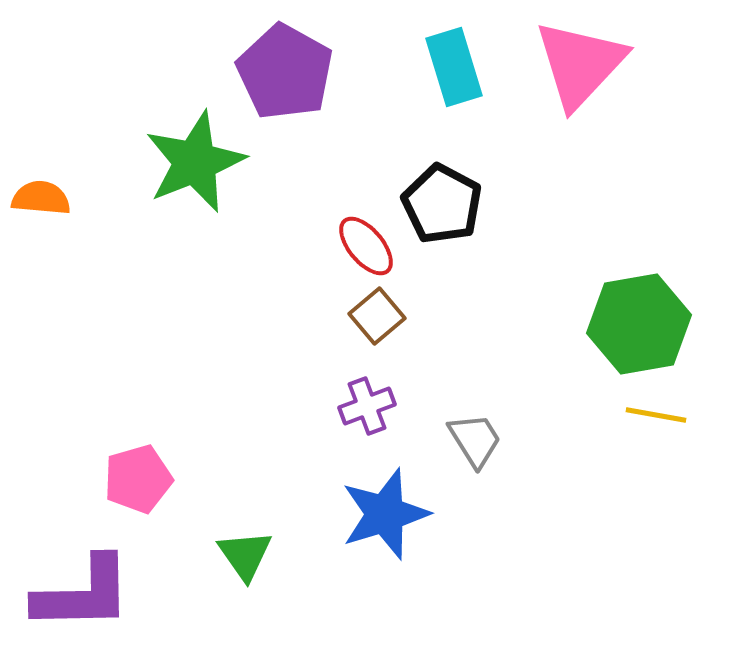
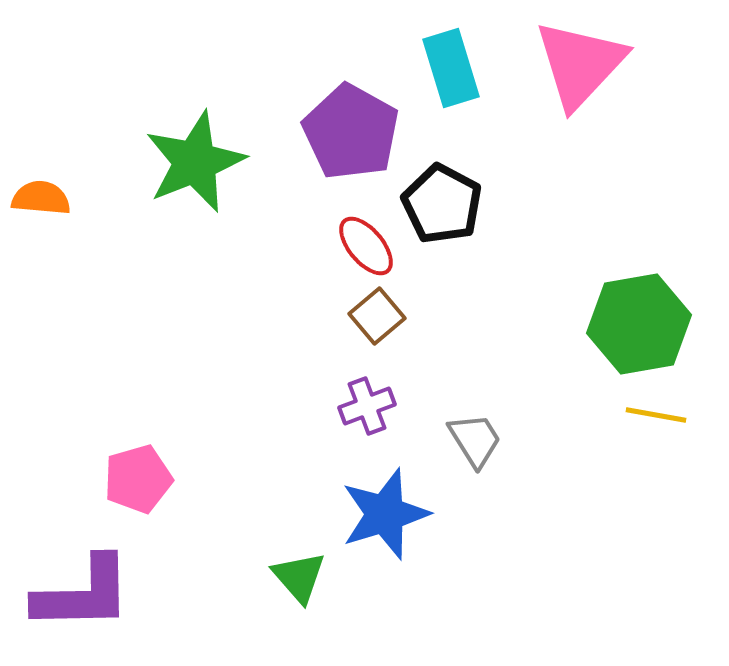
cyan rectangle: moved 3 px left, 1 px down
purple pentagon: moved 66 px right, 60 px down
green triangle: moved 54 px right, 22 px down; rotated 6 degrees counterclockwise
